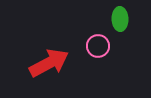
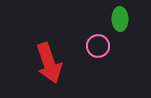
red arrow: rotated 99 degrees clockwise
